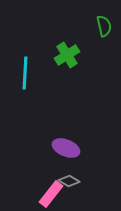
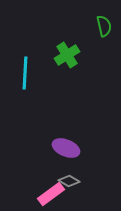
pink rectangle: rotated 16 degrees clockwise
